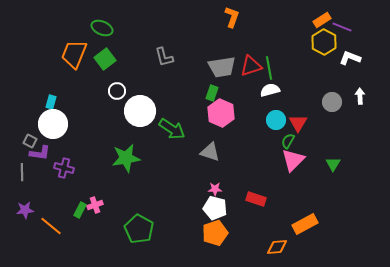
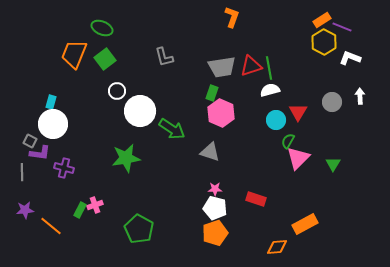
red triangle at (298, 123): moved 11 px up
pink triangle at (293, 160): moved 5 px right, 2 px up
